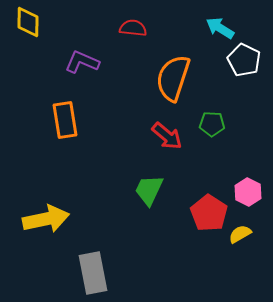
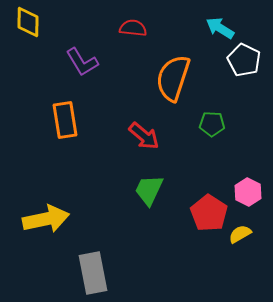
purple L-shape: rotated 144 degrees counterclockwise
red arrow: moved 23 px left
